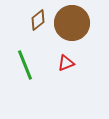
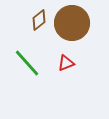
brown diamond: moved 1 px right
green line: moved 2 px right, 2 px up; rotated 20 degrees counterclockwise
